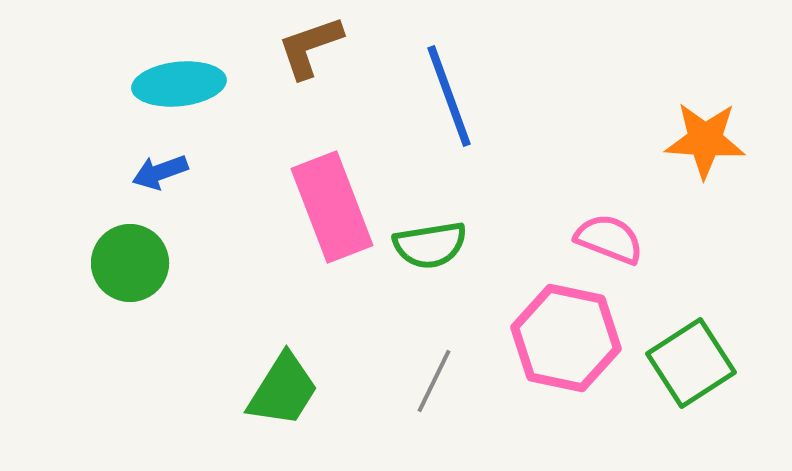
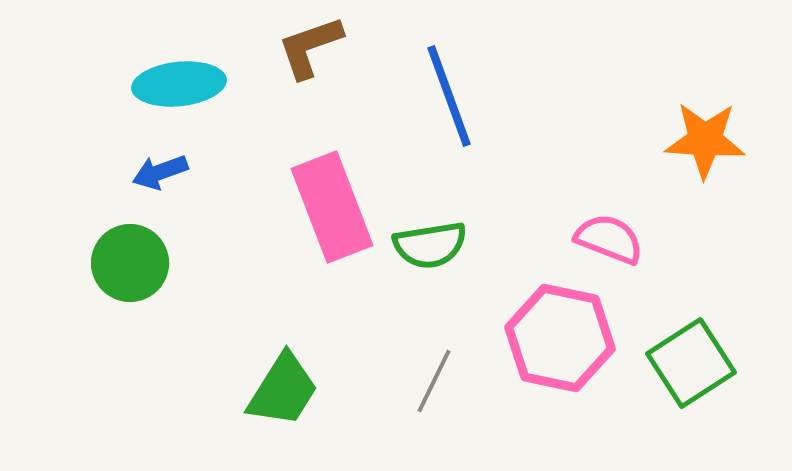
pink hexagon: moved 6 px left
